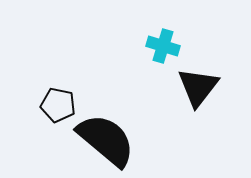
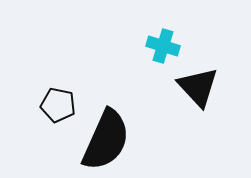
black triangle: rotated 21 degrees counterclockwise
black semicircle: rotated 74 degrees clockwise
